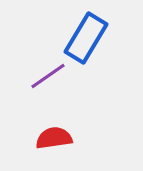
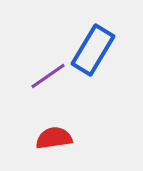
blue rectangle: moved 7 px right, 12 px down
